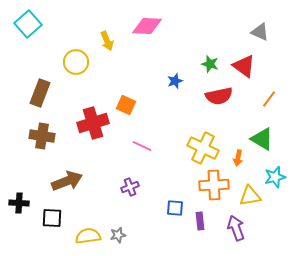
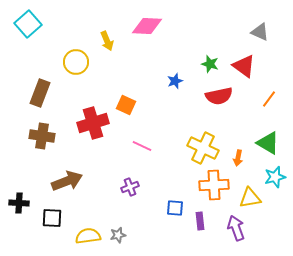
green triangle: moved 6 px right, 4 px down
yellow triangle: moved 2 px down
